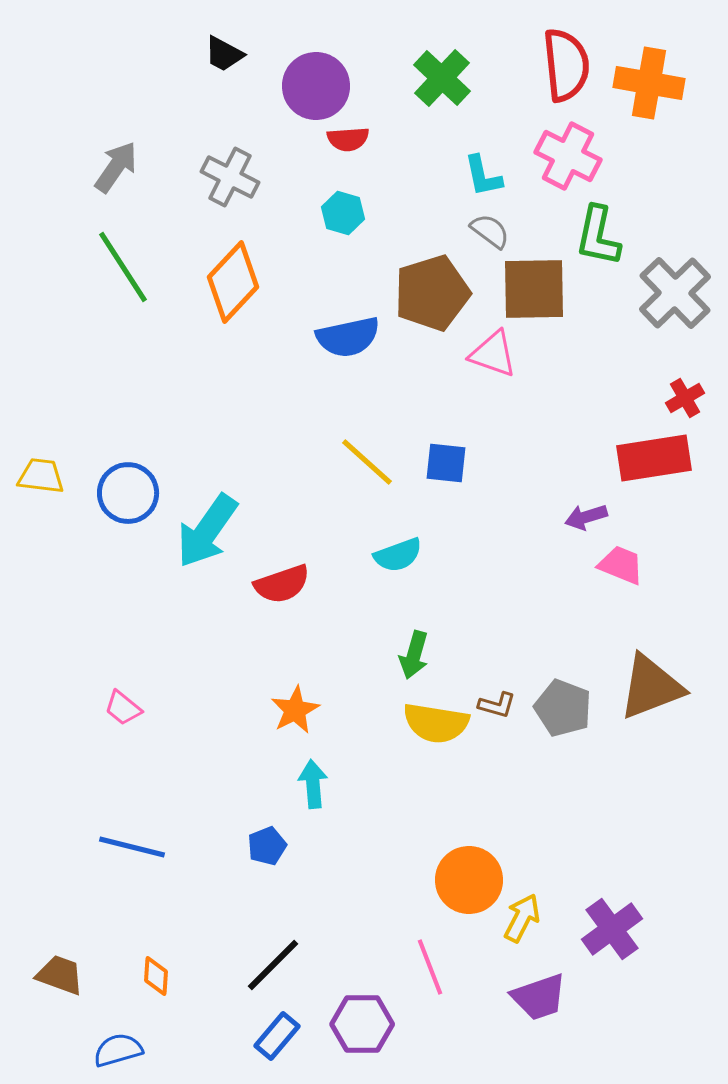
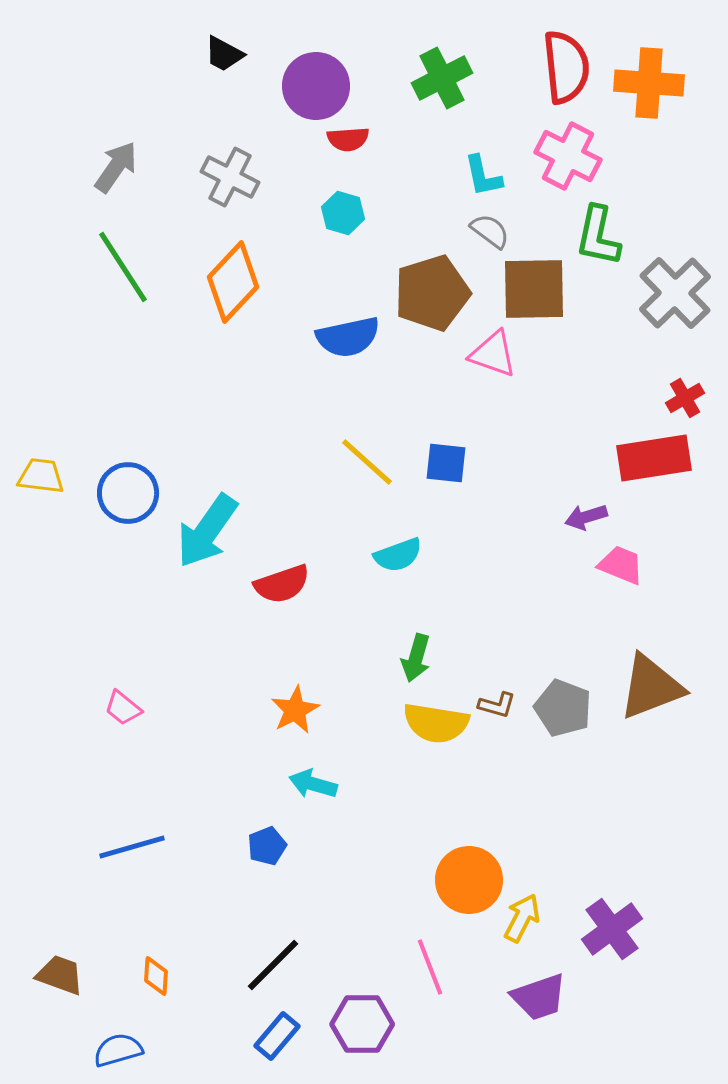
red semicircle at (566, 65): moved 2 px down
green cross at (442, 78): rotated 20 degrees clockwise
orange cross at (649, 83): rotated 6 degrees counterclockwise
green arrow at (414, 655): moved 2 px right, 3 px down
cyan arrow at (313, 784): rotated 69 degrees counterclockwise
blue line at (132, 847): rotated 30 degrees counterclockwise
